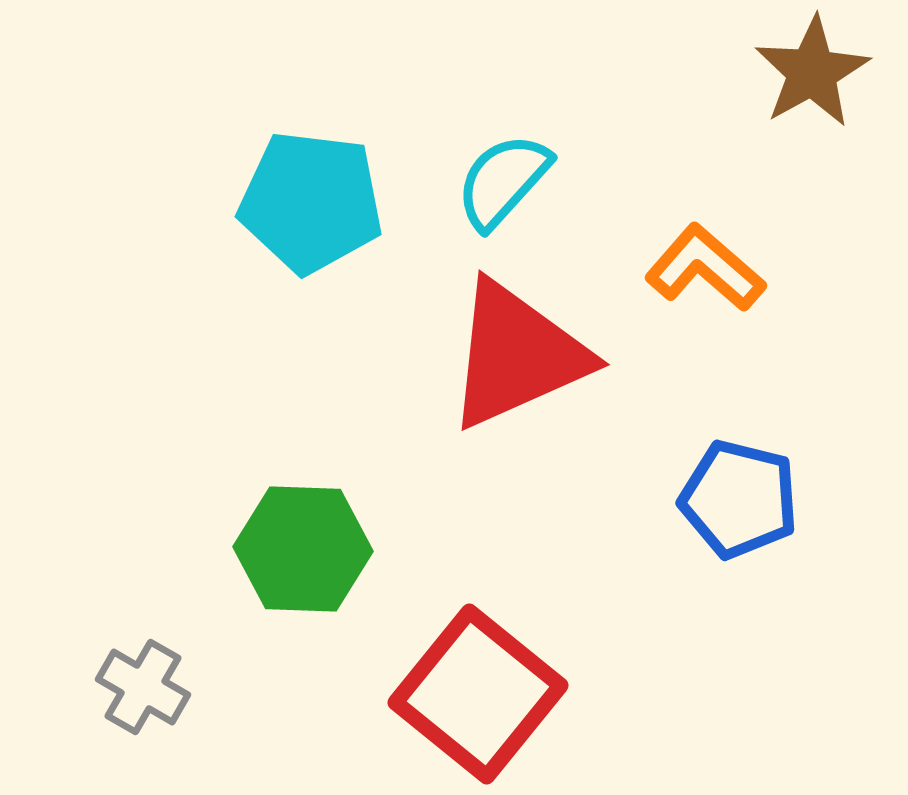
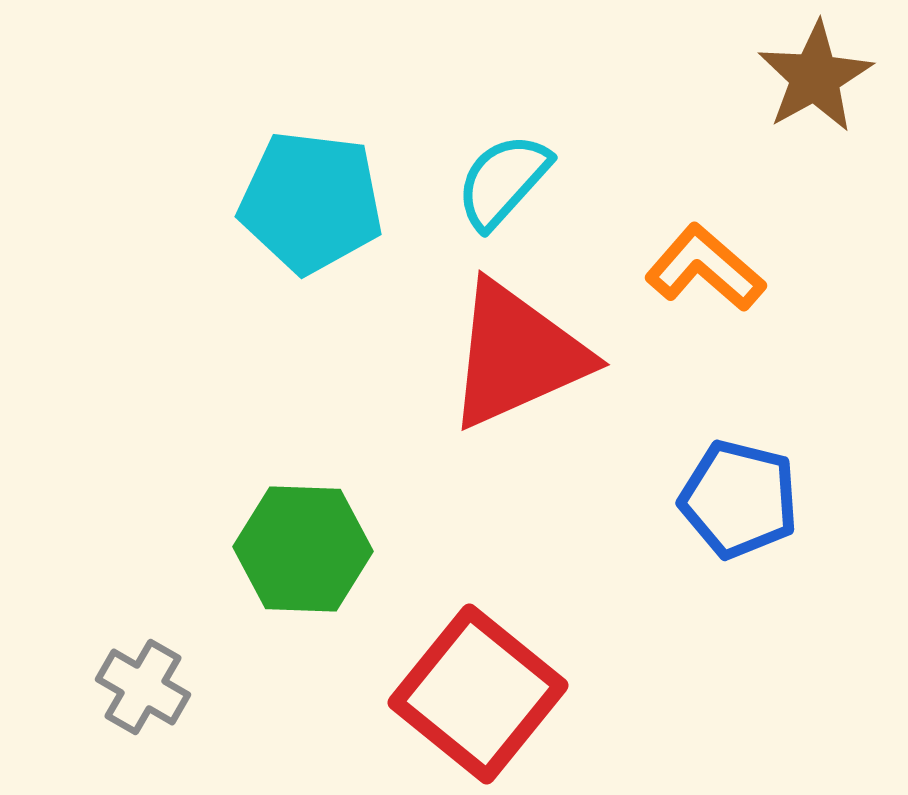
brown star: moved 3 px right, 5 px down
